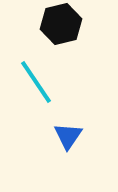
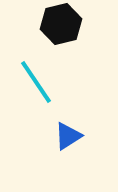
blue triangle: rotated 24 degrees clockwise
